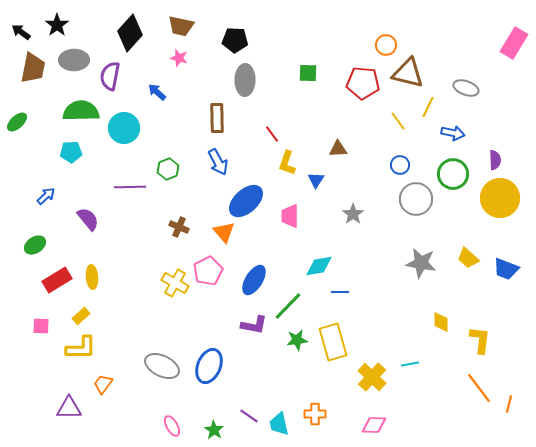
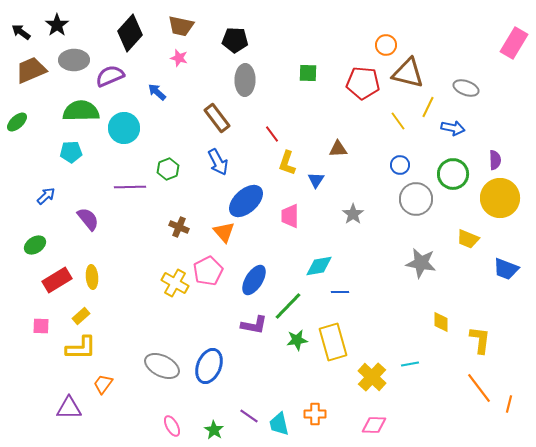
brown trapezoid at (33, 68): moved 2 px left, 2 px down; rotated 124 degrees counterclockwise
purple semicircle at (110, 76): rotated 56 degrees clockwise
brown rectangle at (217, 118): rotated 36 degrees counterclockwise
blue arrow at (453, 133): moved 5 px up
yellow trapezoid at (468, 258): moved 19 px up; rotated 20 degrees counterclockwise
